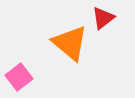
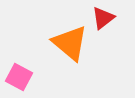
pink square: rotated 24 degrees counterclockwise
